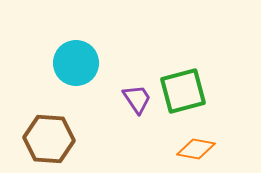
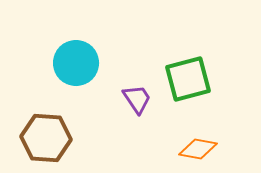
green square: moved 5 px right, 12 px up
brown hexagon: moved 3 px left, 1 px up
orange diamond: moved 2 px right
